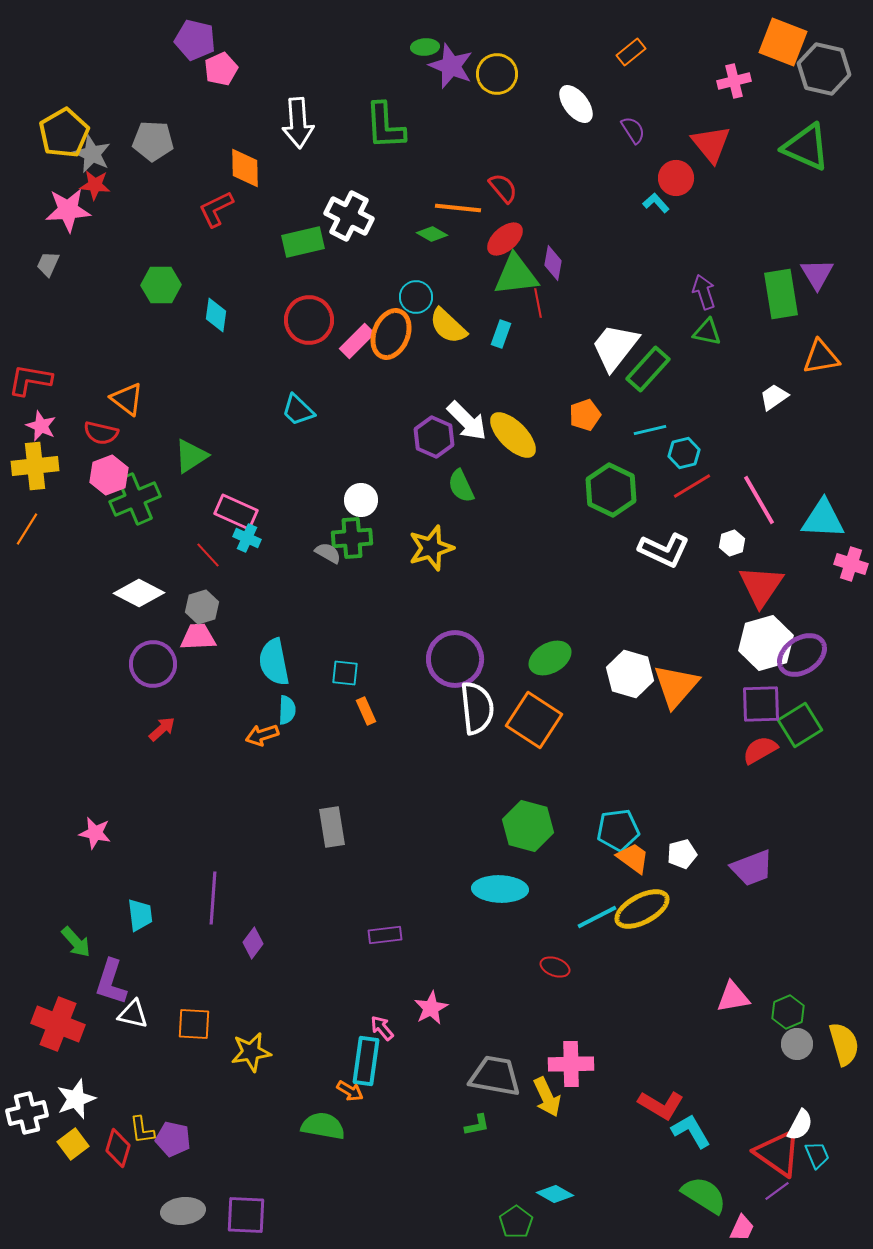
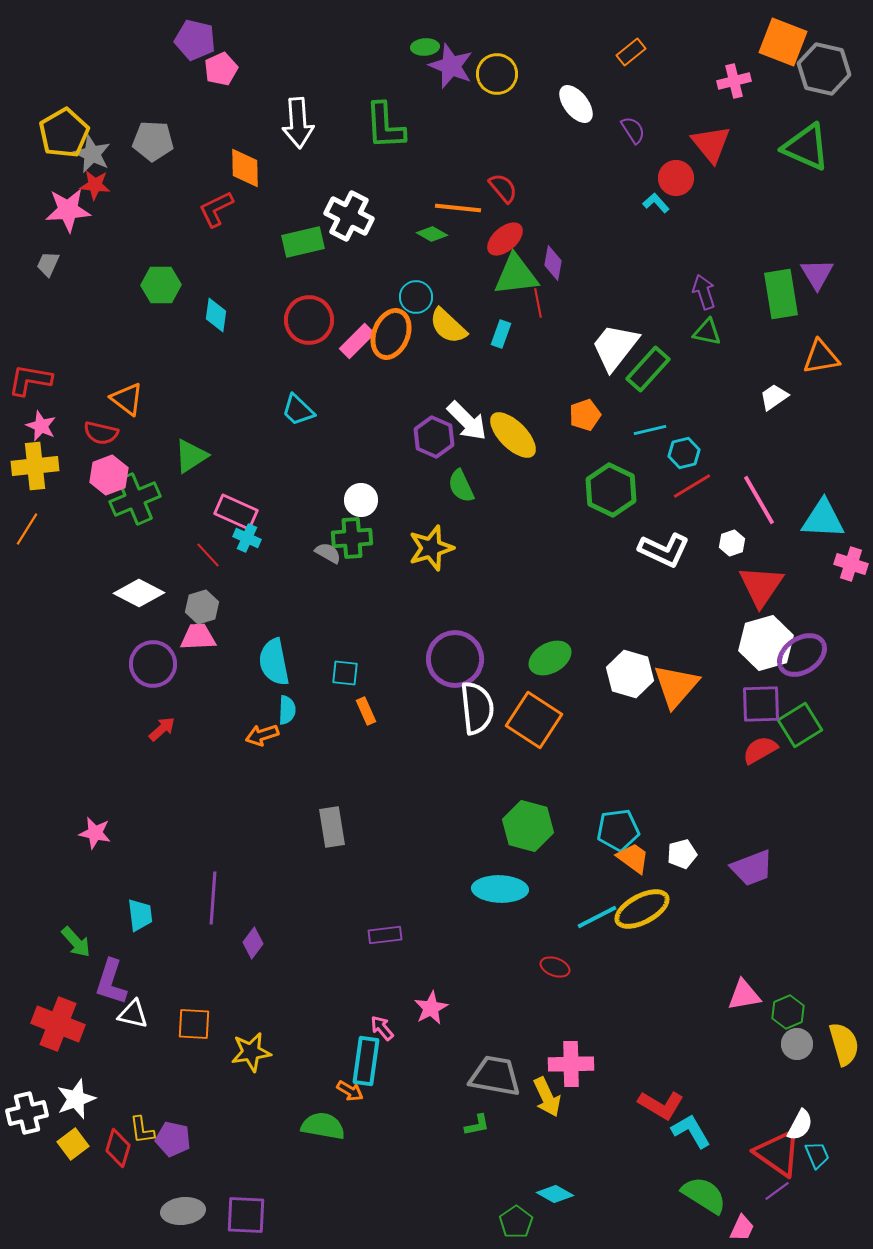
pink triangle at (733, 997): moved 11 px right, 2 px up
